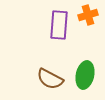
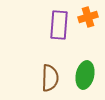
orange cross: moved 2 px down
brown semicircle: moved 1 px up; rotated 116 degrees counterclockwise
